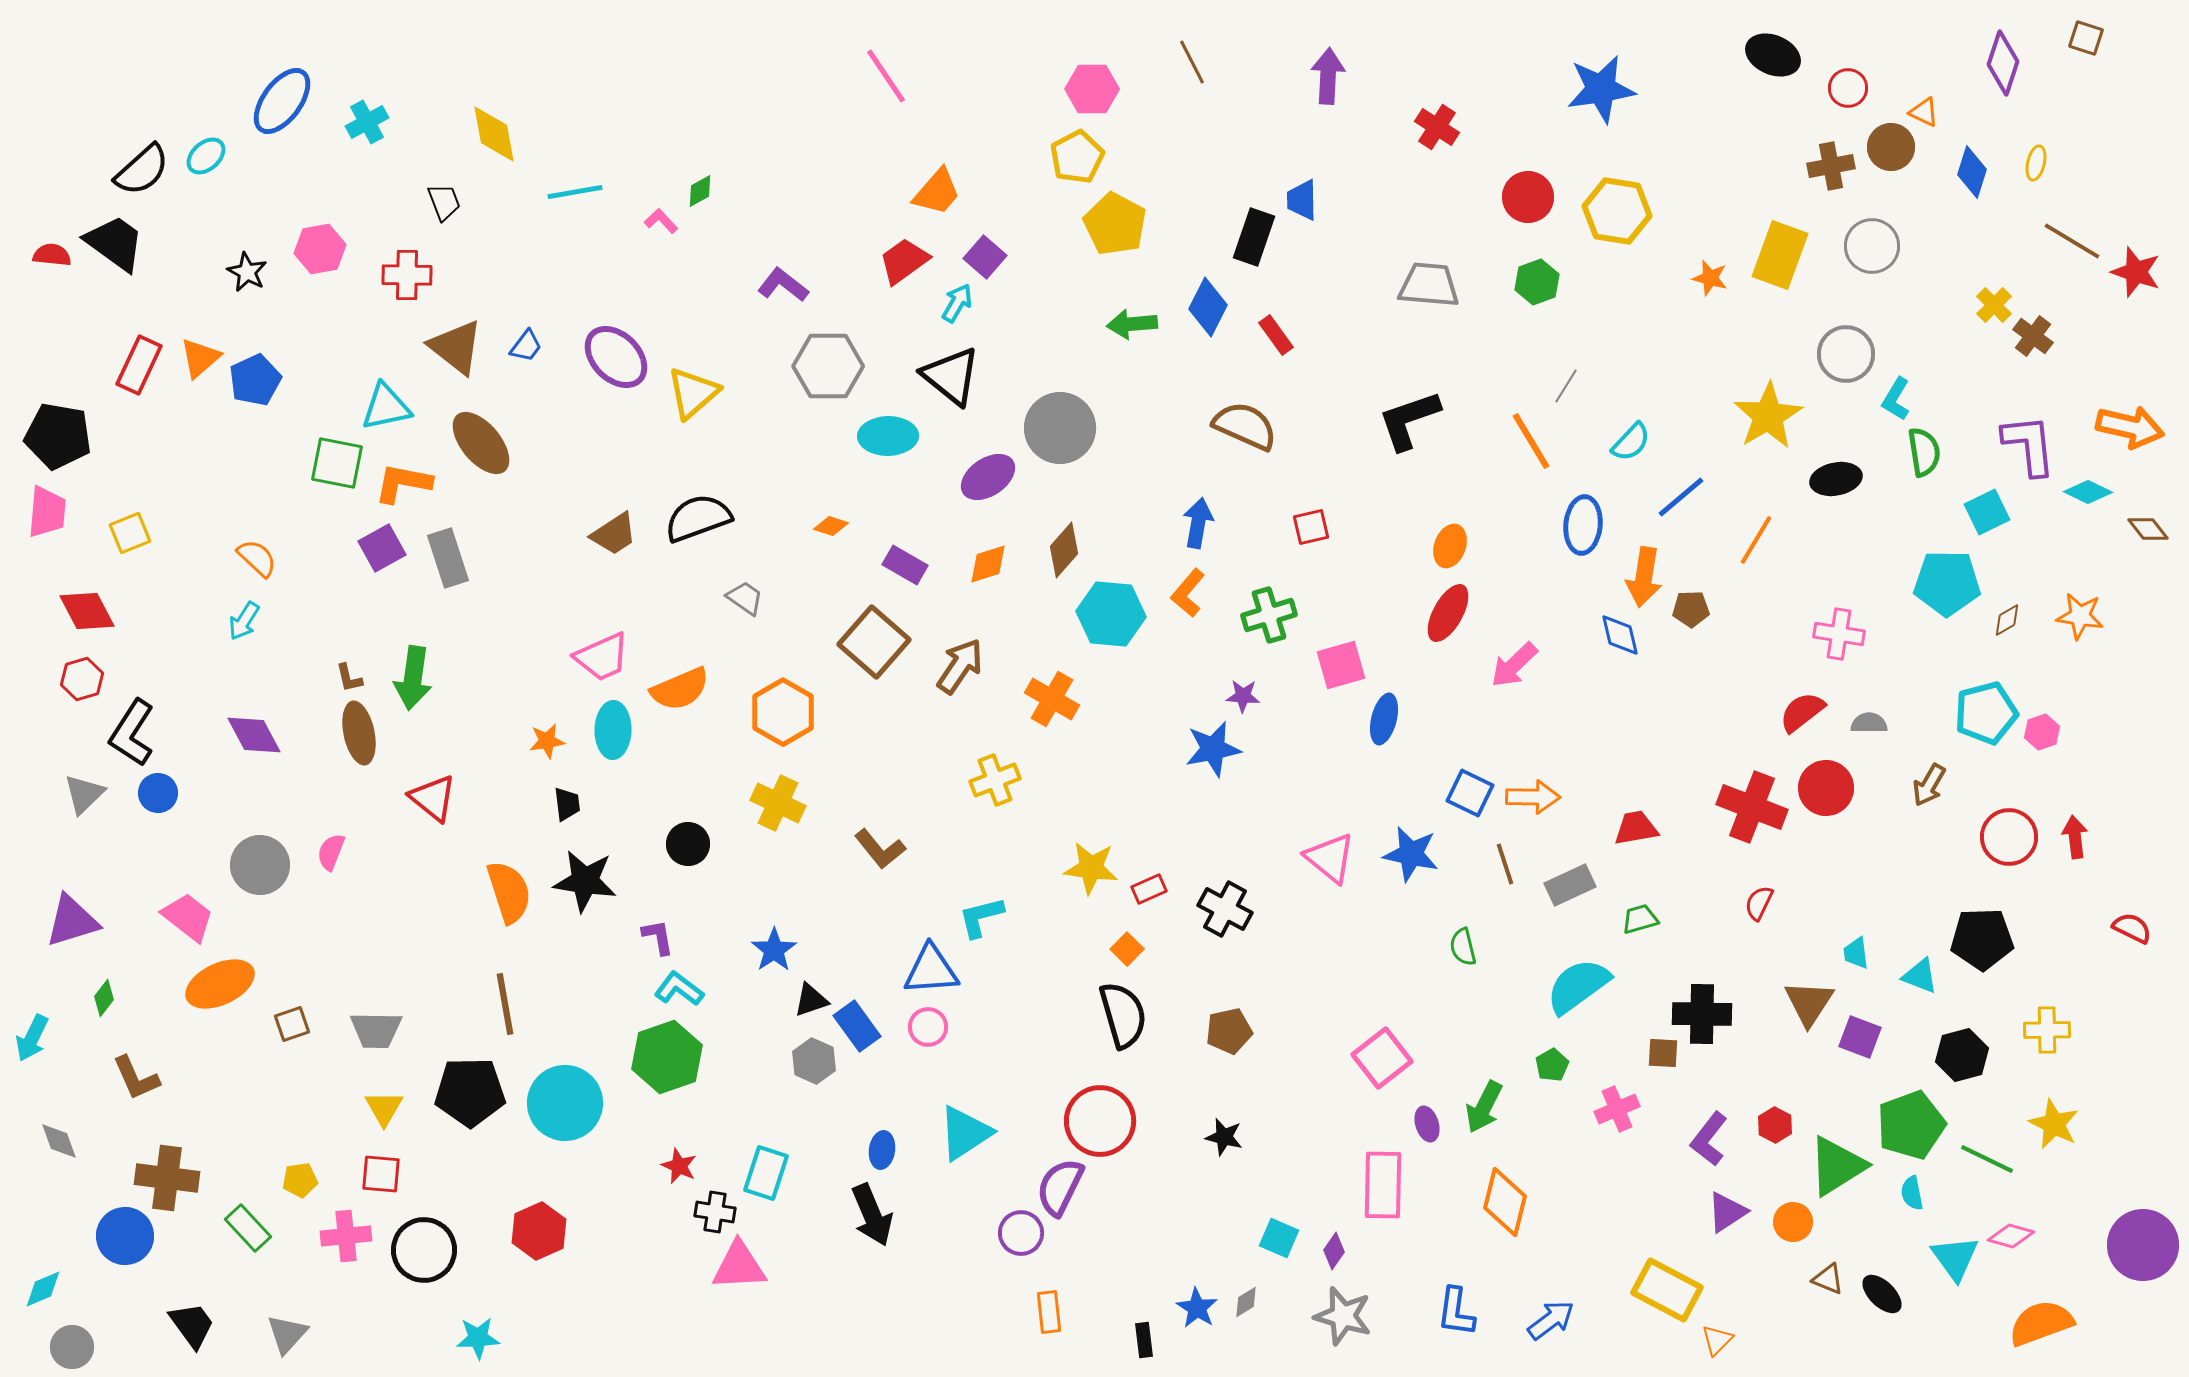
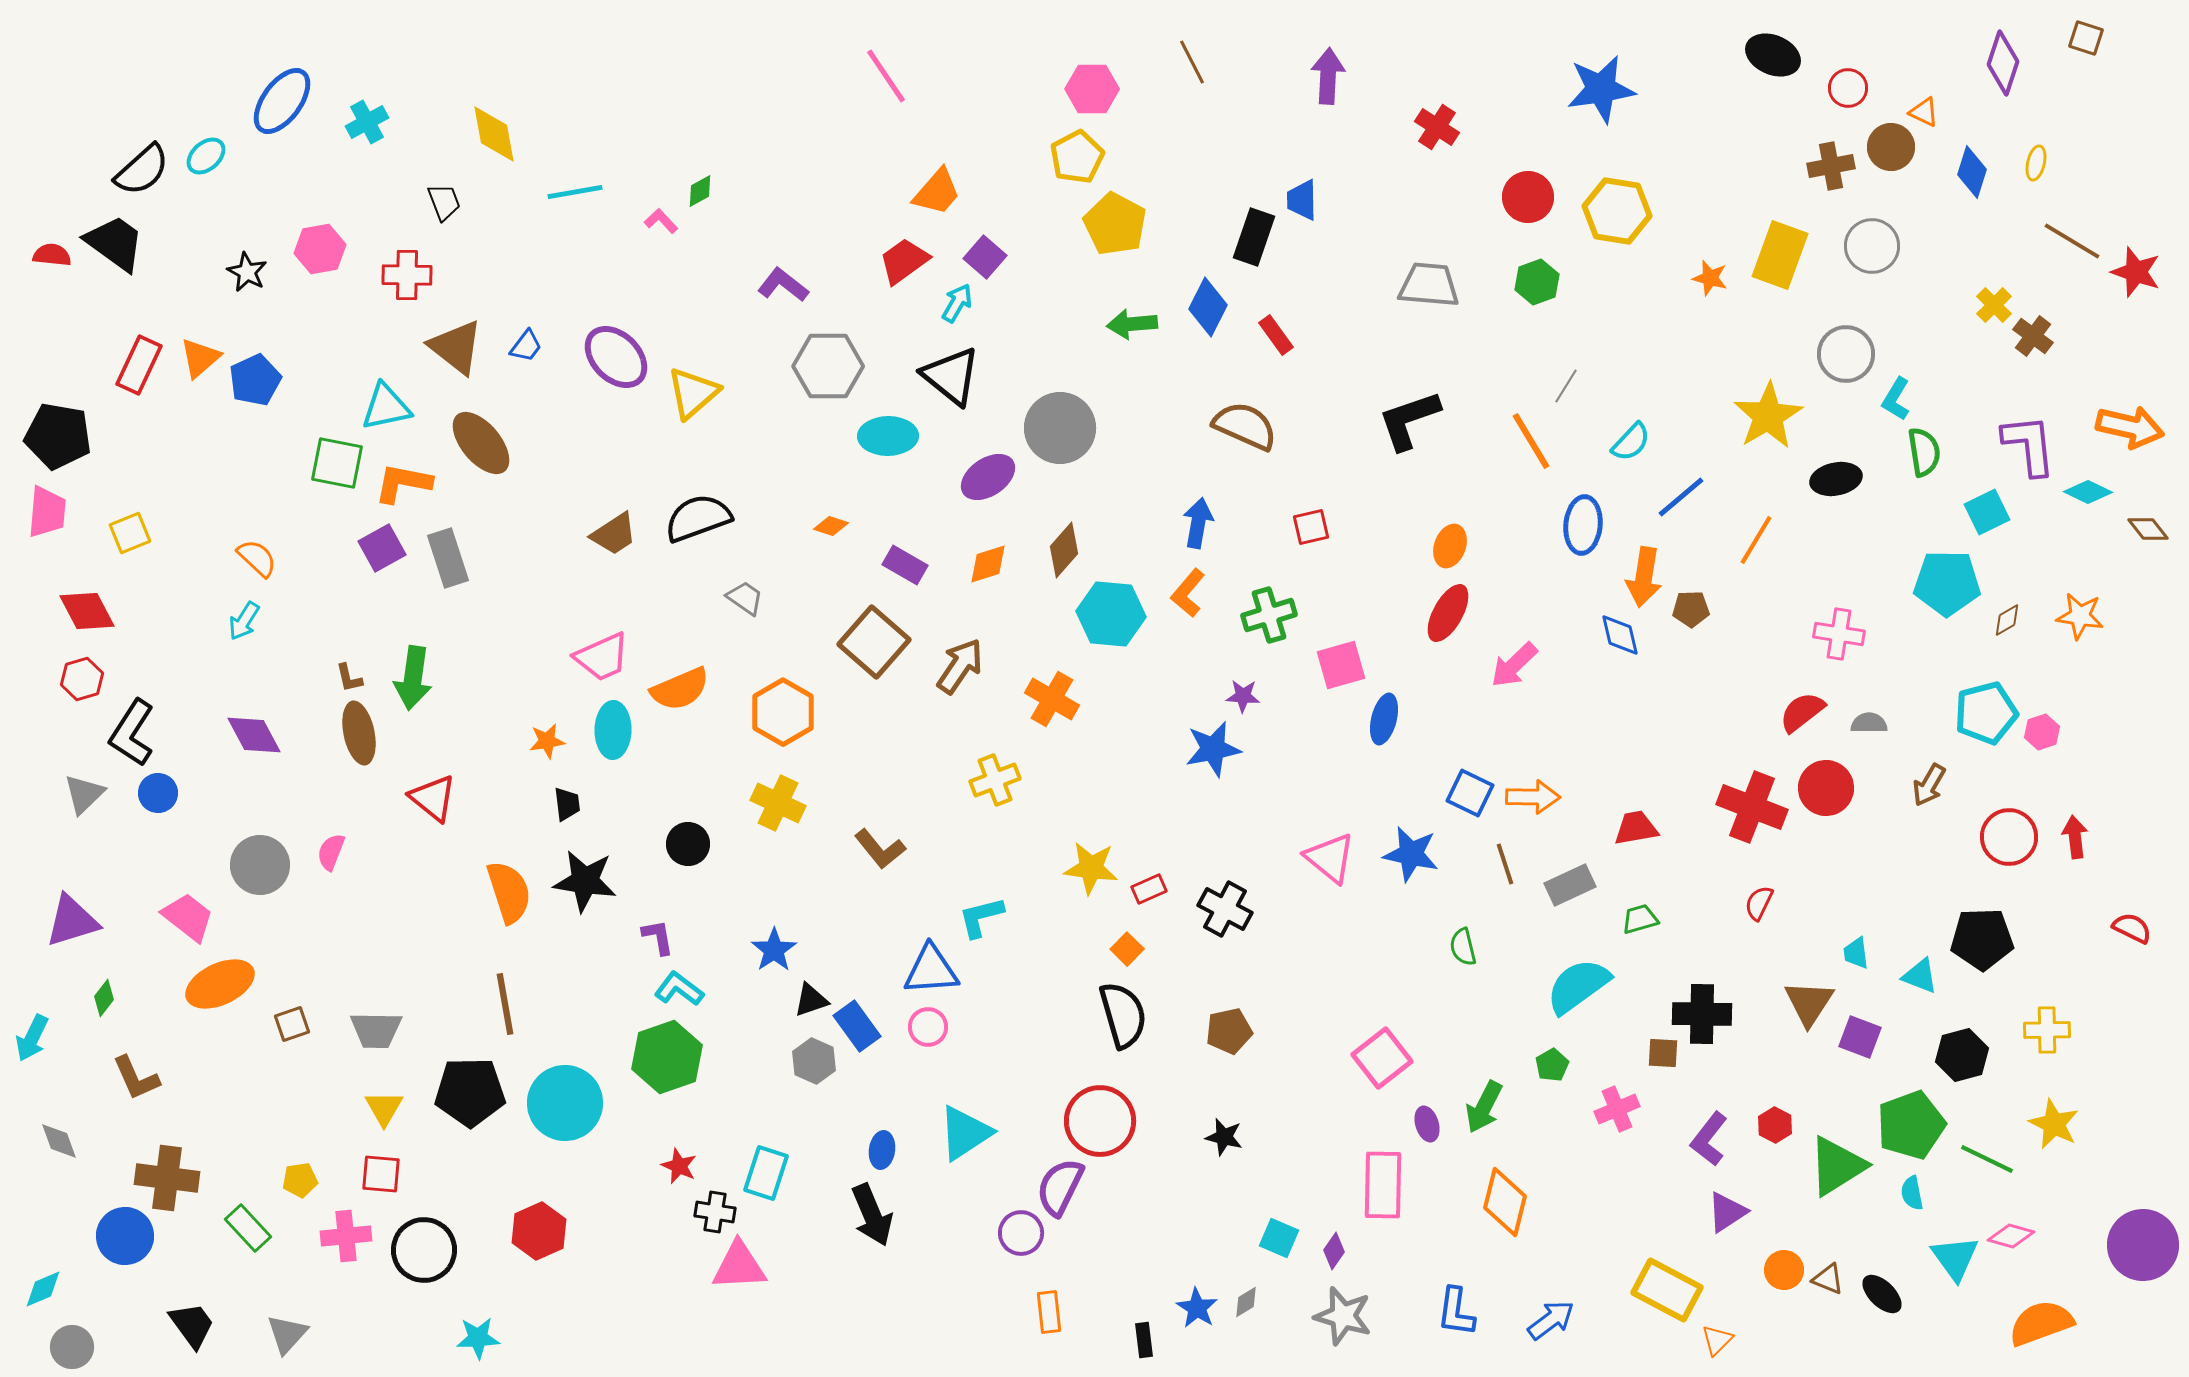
orange circle at (1793, 1222): moved 9 px left, 48 px down
